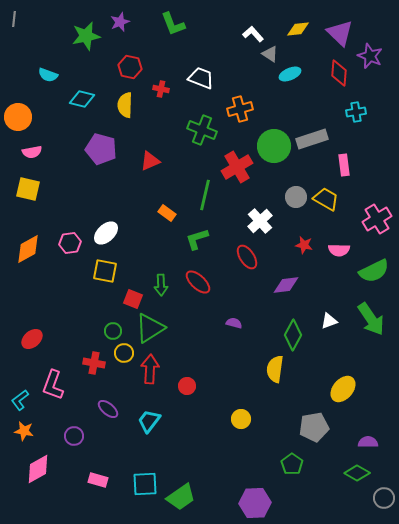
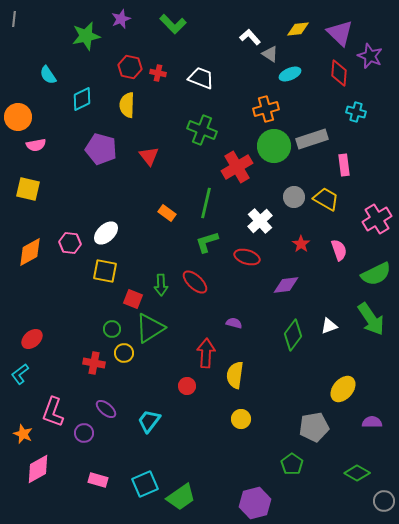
purple star at (120, 22): moved 1 px right, 3 px up
green L-shape at (173, 24): rotated 24 degrees counterclockwise
white L-shape at (253, 34): moved 3 px left, 3 px down
cyan semicircle at (48, 75): rotated 36 degrees clockwise
red cross at (161, 89): moved 3 px left, 16 px up
cyan diamond at (82, 99): rotated 40 degrees counterclockwise
yellow semicircle at (125, 105): moved 2 px right
orange cross at (240, 109): moved 26 px right
cyan cross at (356, 112): rotated 24 degrees clockwise
pink semicircle at (32, 152): moved 4 px right, 7 px up
red triangle at (150, 161): moved 1 px left, 5 px up; rotated 45 degrees counterclockwise
green line at (205, 195): moved 1 px right, 8 px down
gray circle at (296, 197): moved 2 px left
green L-shape at (197, 239): moved 10 px right, 3 px down
pink hexagon at (70, 243): rotated 15 degrees clockwise
red star at (304, 245): moved 3 px left, 1 px up; rotated 24 degrees clockwise
orange diamond at (28, 249): moved 2 px right, 3 px down
pink semicircle at (339, 250): rotated 110 degrees counterclockwise
red ellipse at (247, 257): rotated 40 degrees counterclockwise
green semicircle at (374, 271): moved 2 px right, 3 px down
red ellipse at (198, 282): moved 3 px left
white triangle at (329, 321): moved 5 px down
green circle at (113, 331): moved 1 px left, 2 px up
green diamond at (293, 335): rotated 8 degrees clockwise
red arrow at (150, 369): moved 56 px right, 16 px up
yellow semicircle at (275, 369): moved 40 px left, 6 px down
pink L-shape at (53, 385): moved 27 px down
cyan L-shape at (20, 400): moved 26 px up
purple ellipse at (108, 409): moved 2 px left
orange star at (24, 431): moved 1 px left, 3 px down; rotated 12 degrees clockwise
purple circle at (74, 436): moved 10 px right, 3 px up
purple semicircle at (368, 442): moved 4 px right, 20 px up
cyan square at (145, 484): rotated 20 degrees counterclockwise
gray circle at (384, 498): moved 3 px down
purple hexagon at (255, 503): rotated 12 degrees counterclockwise
